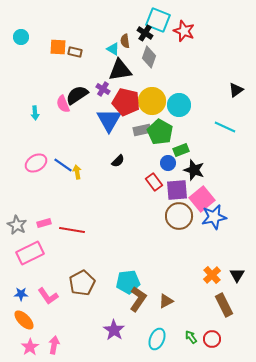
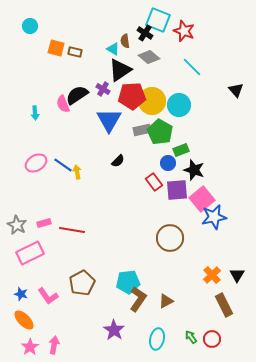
cyan circle at (21, 37): moved 9 px right, 11 px up
orange square at (58, 47): moved 2 px left, 1 px down; rotated 12 degrees clockwise
gray diamond at (149, 57): rotated 70 degrees counterclockwise
black triangle at (120, 70): rotated 25 degrees counterclockwise
black triangle at (236, 90): rotated 35 degrees counterclockwise
red pentagon at (126, 102): moved 6 px right, 6 px up; rotated 16 degrees counterclockwise
cyan line at (225, 127): moved 33 px left, 60 px up; rotated 20 degrees clockwise
brown circle at (179, 216): moved 9 px left, 22 px down
blue star at (21, 294): rotated 16 degrees clockwise
cyan ellipse at (157, 339): rotated 10 degrees counterclockwise
